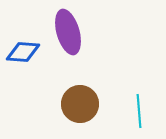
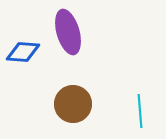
brown circle: moved 7 px left
cyan line: moved 1 px right
